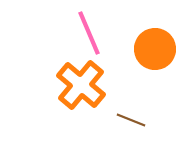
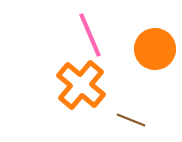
pink line: moved 1 px right, 2 px down
